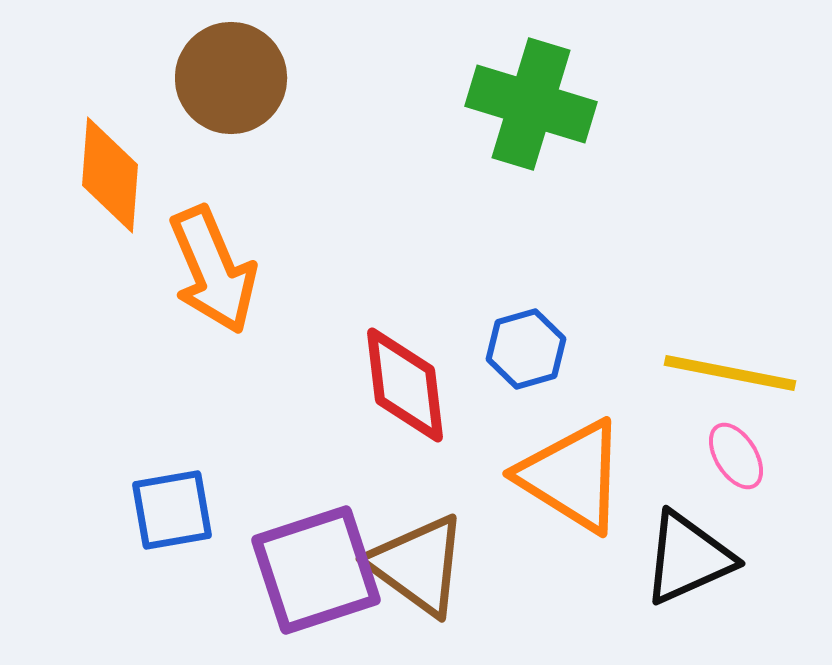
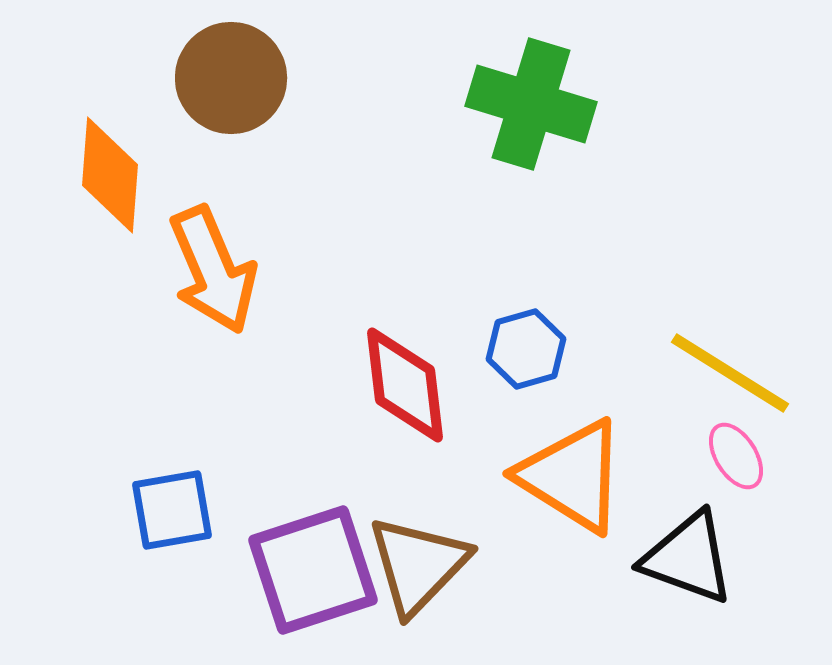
yellow line: rotated 21 degrees clockwise
black triangle: rotated 44 degrees clockwise
brown triangle: rotated 38 degrees clockwise
purple square: moved 3 px left
